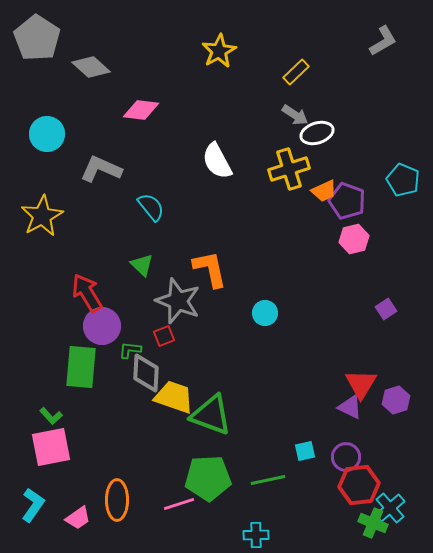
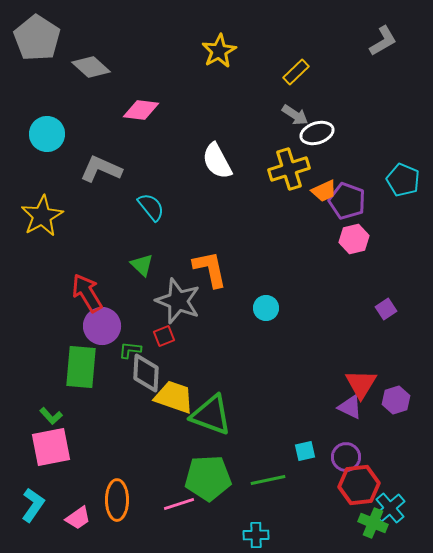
cyan circle at (265, 313): moved 1 px right, 5 px up
